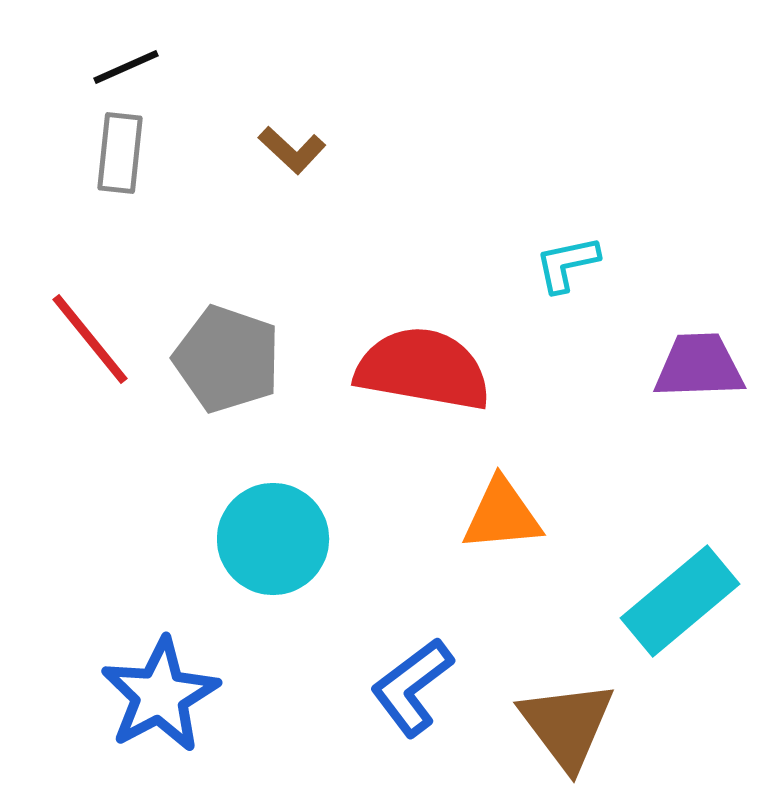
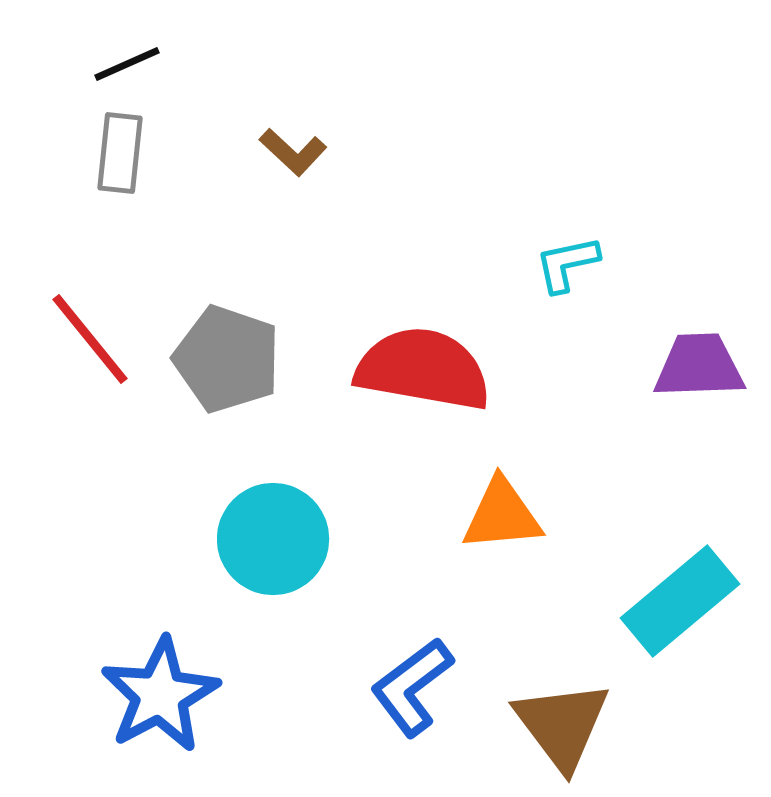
black line: moved 1 px right, 3 px up
brown L-shape: moved 1 px right, 2 px down
brown triangle: moved 5 px left
